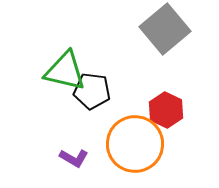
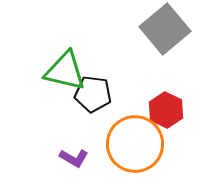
black pentagon: moved 1 px right, 3 px down
